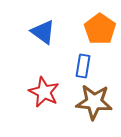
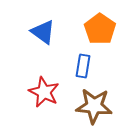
brown star: moved 4 px down
